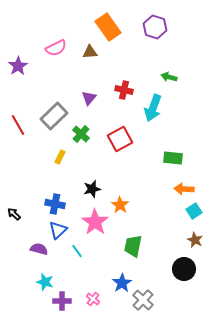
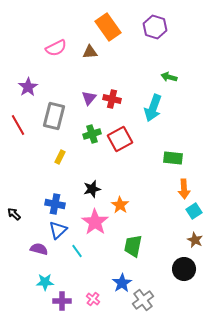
purple star: moved 10 px right, 21 px down
red cross: moved 12 px left, 9 px down
gray rectangle: rotated 32 degrees counterclockwise
green cross: moved 11 px right; rotated 30 degrees clockwise
orange arrow: rotated 96 degrees counterclockwise
cyan star: rotated 18 degrees counterclockwise
gray cross: rotated 10 degrees clockwise
